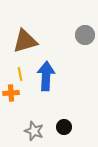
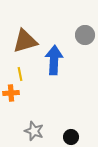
blue arrow: moved 8 px right, 16 px up
black circle: moved 7 px right, 10 px down
